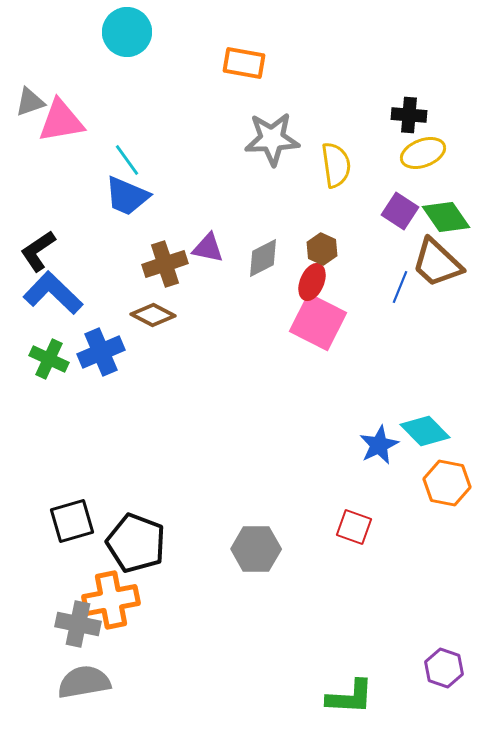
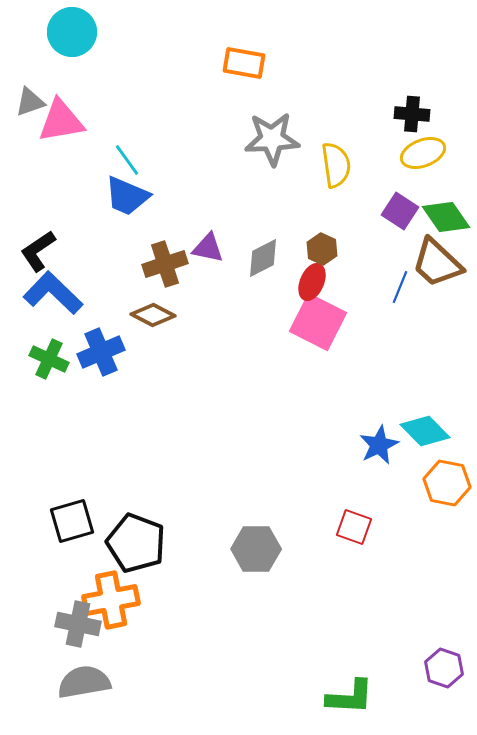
cyan circle: moved 55 px left
black cross: moved 3 px right, 1 px up
